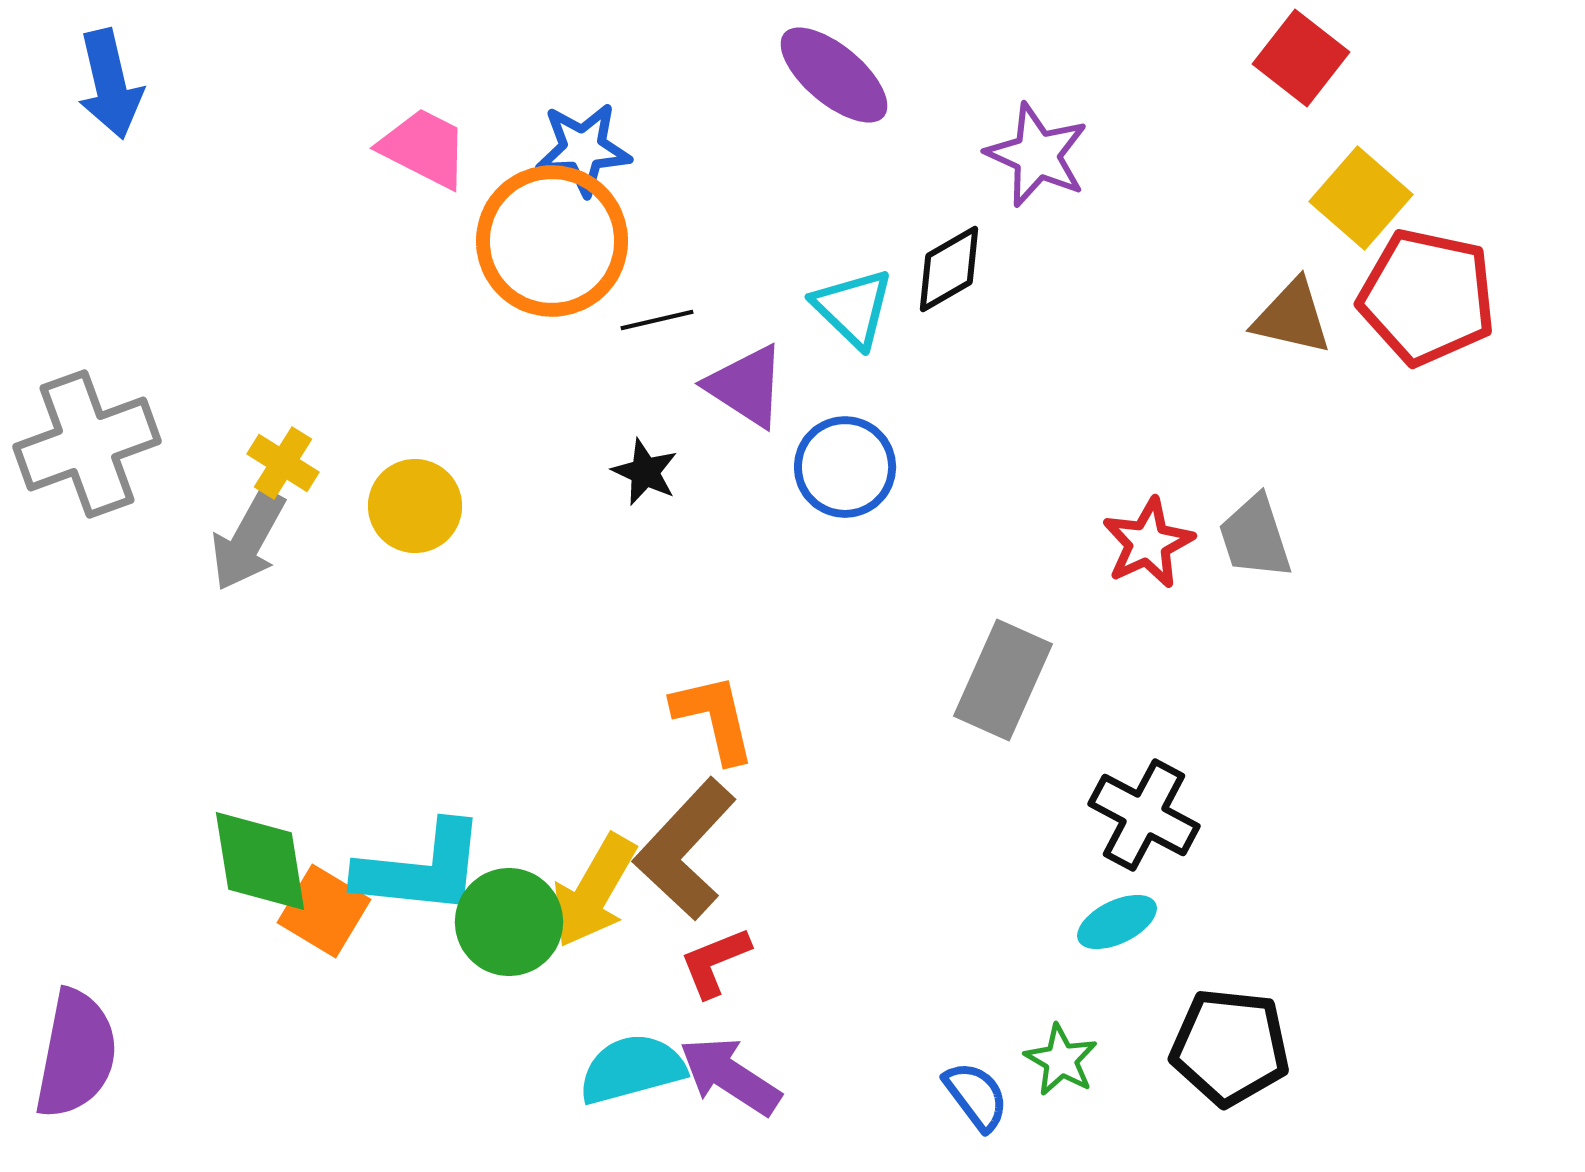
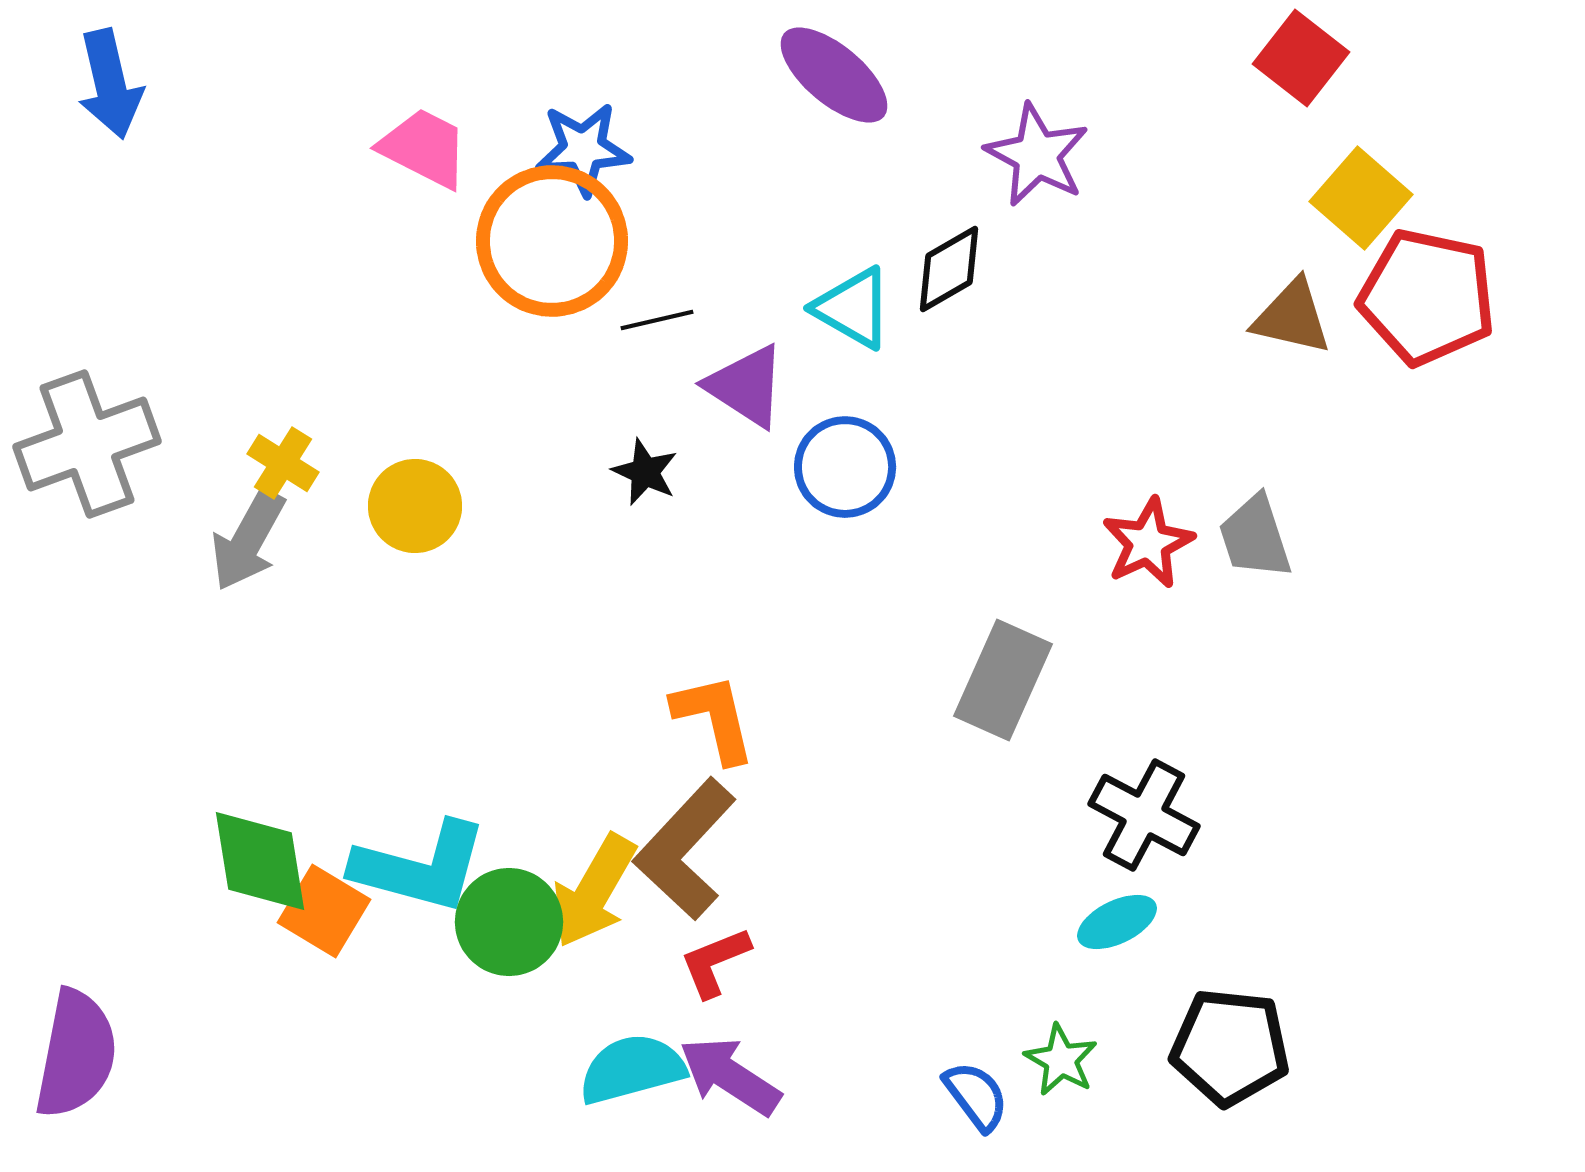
purple star: rotated 4 degrees clockwise
cyan triangle: rotated 14 degrees counterclockwise
cyan L-shape: moved 1 px left, 2 px up; rotated 9 degrees clockwise
